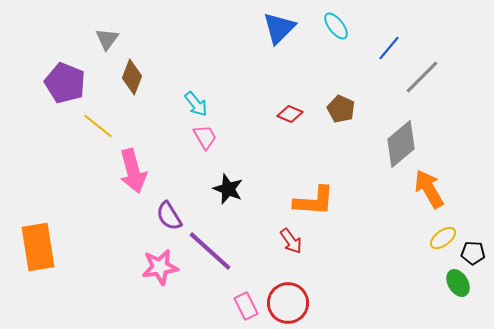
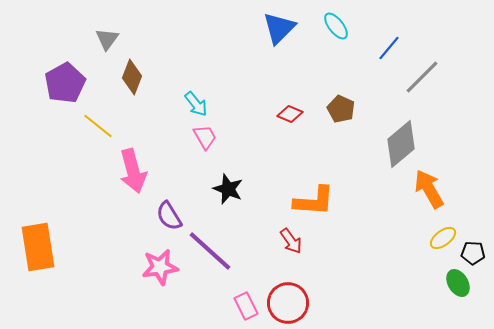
purple pentagon: rotated 21 degrees clockwise
